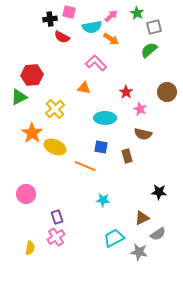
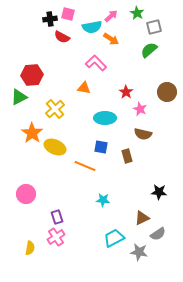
pink square: moved 1 px left, 2 px down
